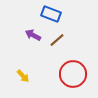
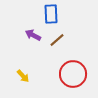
blue rectangle: rotated 66 degrees clockwise
